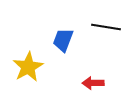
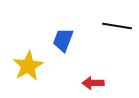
black line: moved 11 px right, 1 px up
yellow star: moved 1 px up
